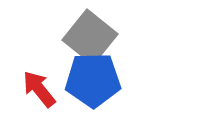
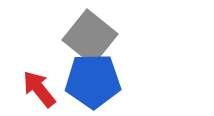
blue pentagon: moved 1 px down
